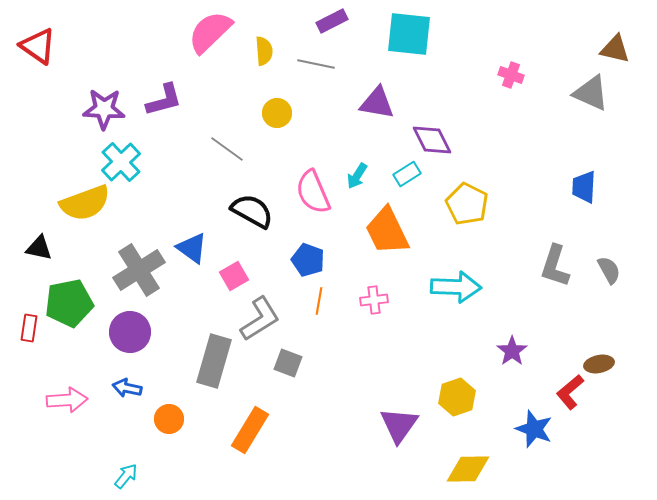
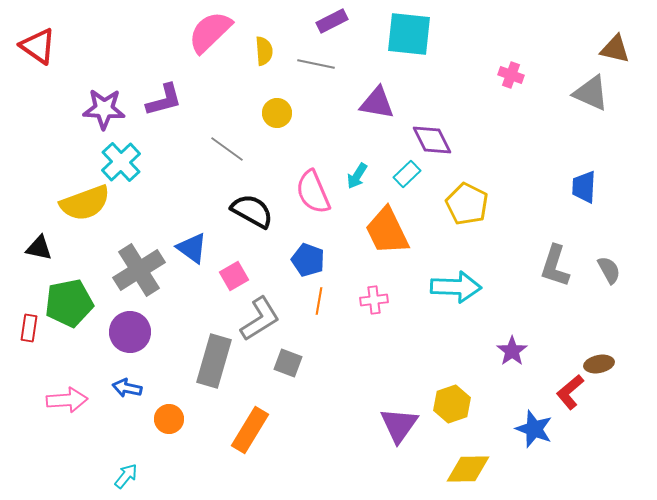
cyan rectangle at (407, 174): rotated 12 degrees counterclockwise
yellow hexagon at (457, 397): moved 5 px left, 7 px down
